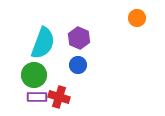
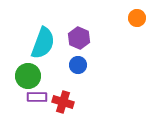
green circle: moved 6 px left, 1 px down
red cross: moved 4 px right, 5 px down
